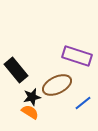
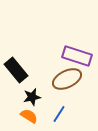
brown ellipse: moved 10 px right, 6 px up
blue line: moved 24 px left, 11 px down; rotated 18 degrees counterclockwise
orange semicircle: moved 1 px left, 4 px down
